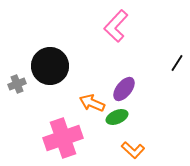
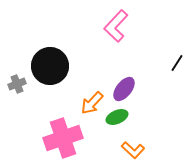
orange arrow: rotated 70 degrees counterclockwise
